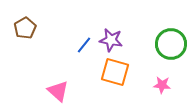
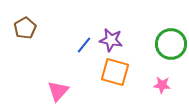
pink triangle: rotated 30 degrees clockwise
